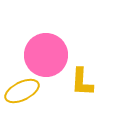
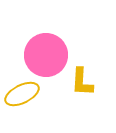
yellow ellipse: moved 3 px down
